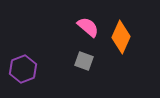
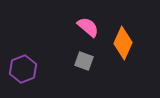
orange diamond: moved 2 px right, 6 px down
